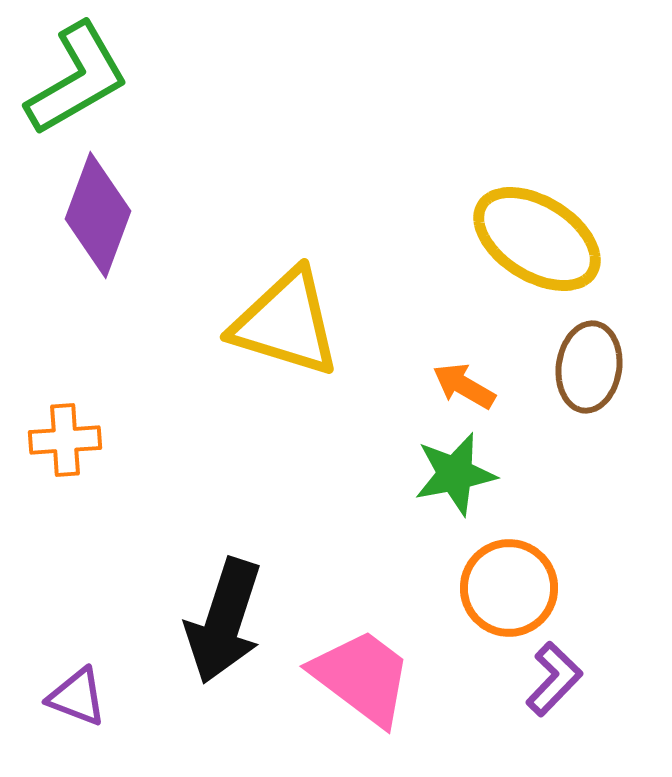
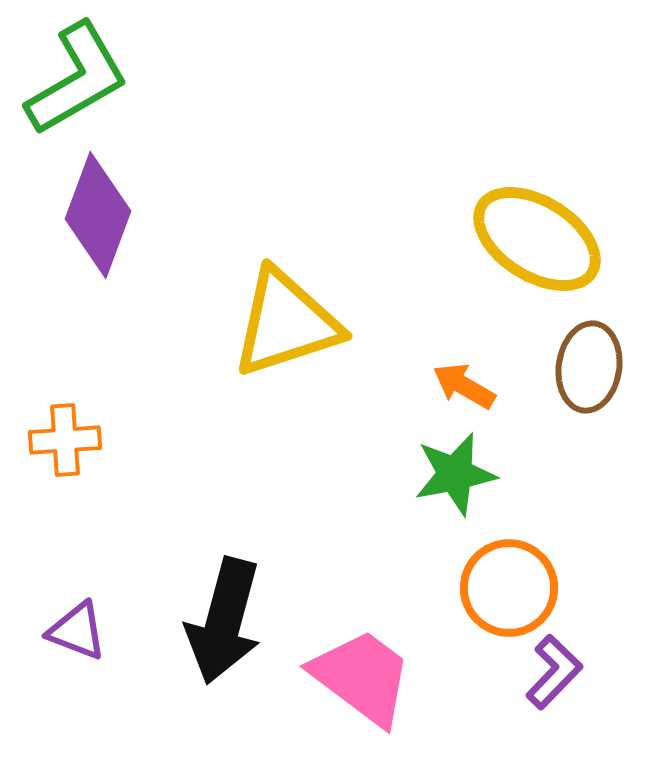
yellow triangle: rotated 35 degrees counterclockwise
black arrow: rotated 3 degrees counterclockwise
purple L-shape: moved 7 px up
purple triangle: moved 66 px up
